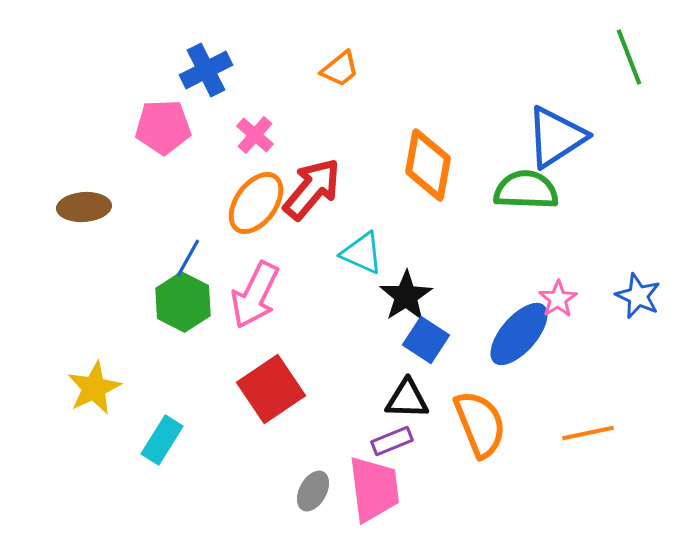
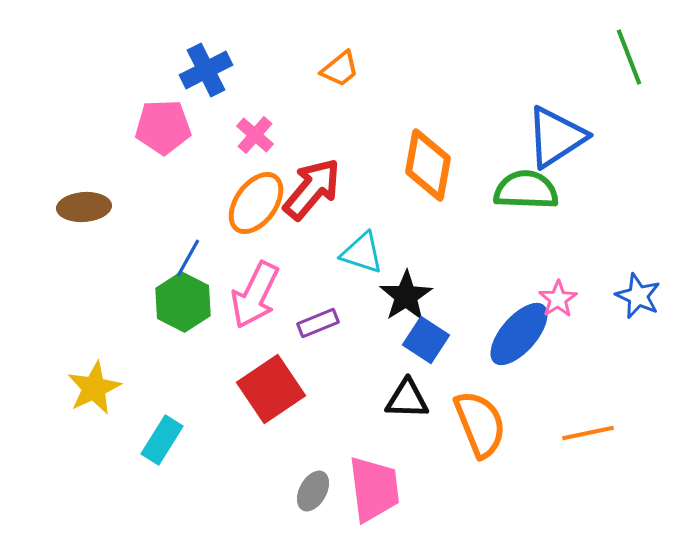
cyan triangle: rotated 6 degrees counterclockwise
purple rectangle: moved 74 px left, 118 px up
